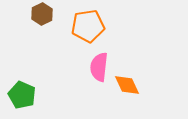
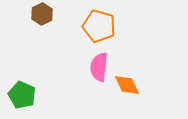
orange pentagon: moved 11 px right; rotated 24 degrees clockwise
